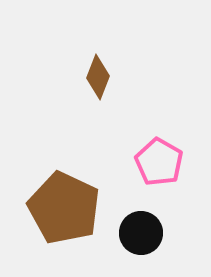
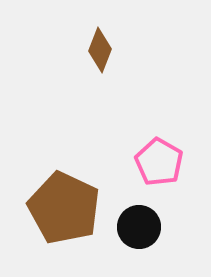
brown diamond: moved 2 px right, 27 px up
black circle: moved 2 px left, 6 px up
